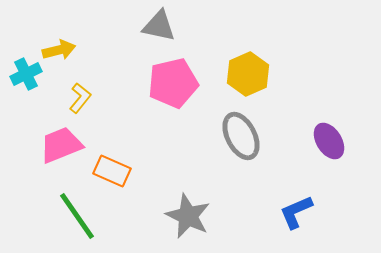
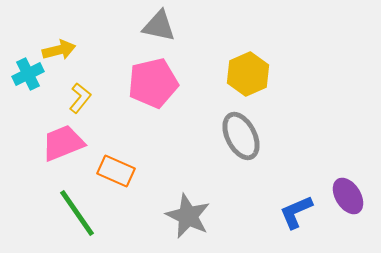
cyan cross: moved 2 px right
pink pentagon: moved 20 px left
purple ellipse: moved 19 px right, 55 px down
pink trapezoid: moved 2 px right, 2 px up
orange rectangle: moved 4 px right
green line: moved 3 px up
